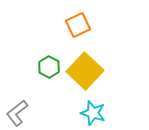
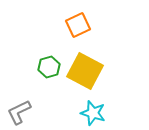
green hexagon: rotated 15 degrees clockwise
yellow square: rotated 15 degrees counterclockwise
gray L-shape: moved 2 px right, 1 px up; rotated 12 degrees clockwise
